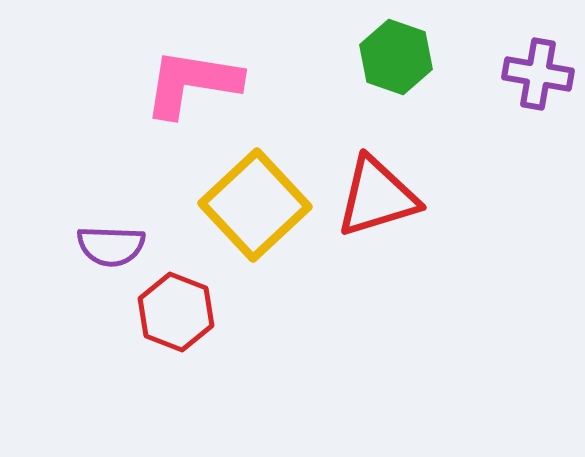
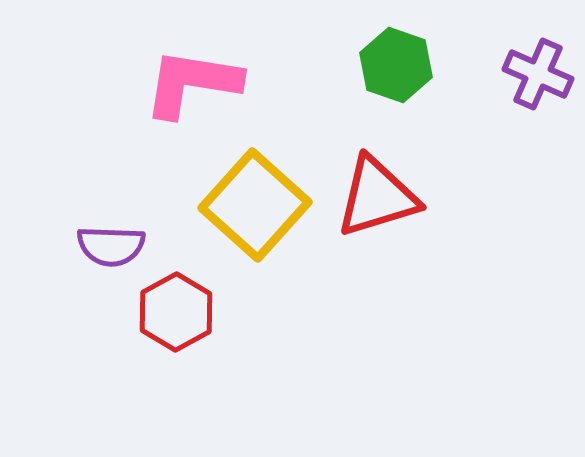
green hexagon: moved 8 px down
purple cross: rotated 14 degrees clockwise
yellow square: rotated 5 degrees counterclockwise
red hexagon: rotated 10 degrees clockwise
